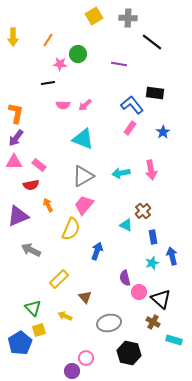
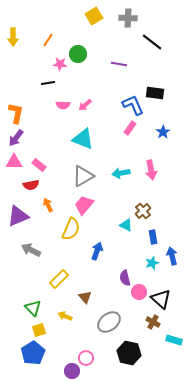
blue L-shape at (132, 105): moved 1 px right; rotated 15 degrees clockwise
gray ellipse at (109, 323): moved 1 px up; rotated 25 degrees counterclockwise
blue pentagon at (20, 343): moved 13 px right, 10 px down
